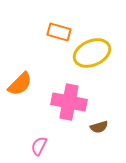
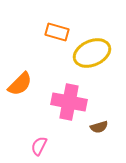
orange rectangle: moved 2 px left
